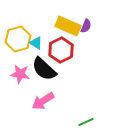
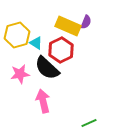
purple semicircle: moved 4 px up
yellow hexagon: moved 1 px left, 4 px up
black semicircle: moved 3 px right, 1 px up
pink star: rotated 18 degrees counterclockwise
pink arrow: rotated 110 degrees clockwise
green line: moved 3 px right, 1 px down
